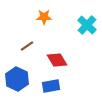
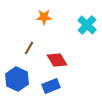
brown line: moved 2 px right, 2 px down; rotated 24 degrees counterclockwise
blue rectangle: rotated 12 degrees counterclockwise
